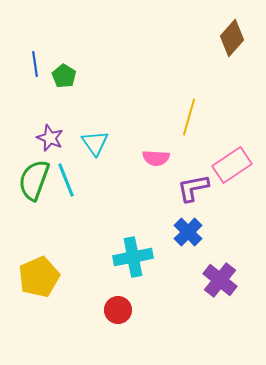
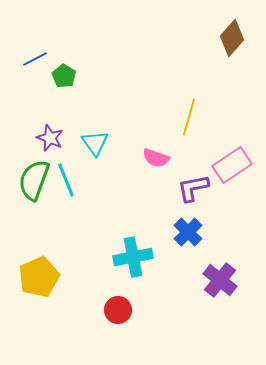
blue line: moved 5 px up; rotated 70 degrees clockwise
pink semicircle: rotated 16 degrees clockwise
